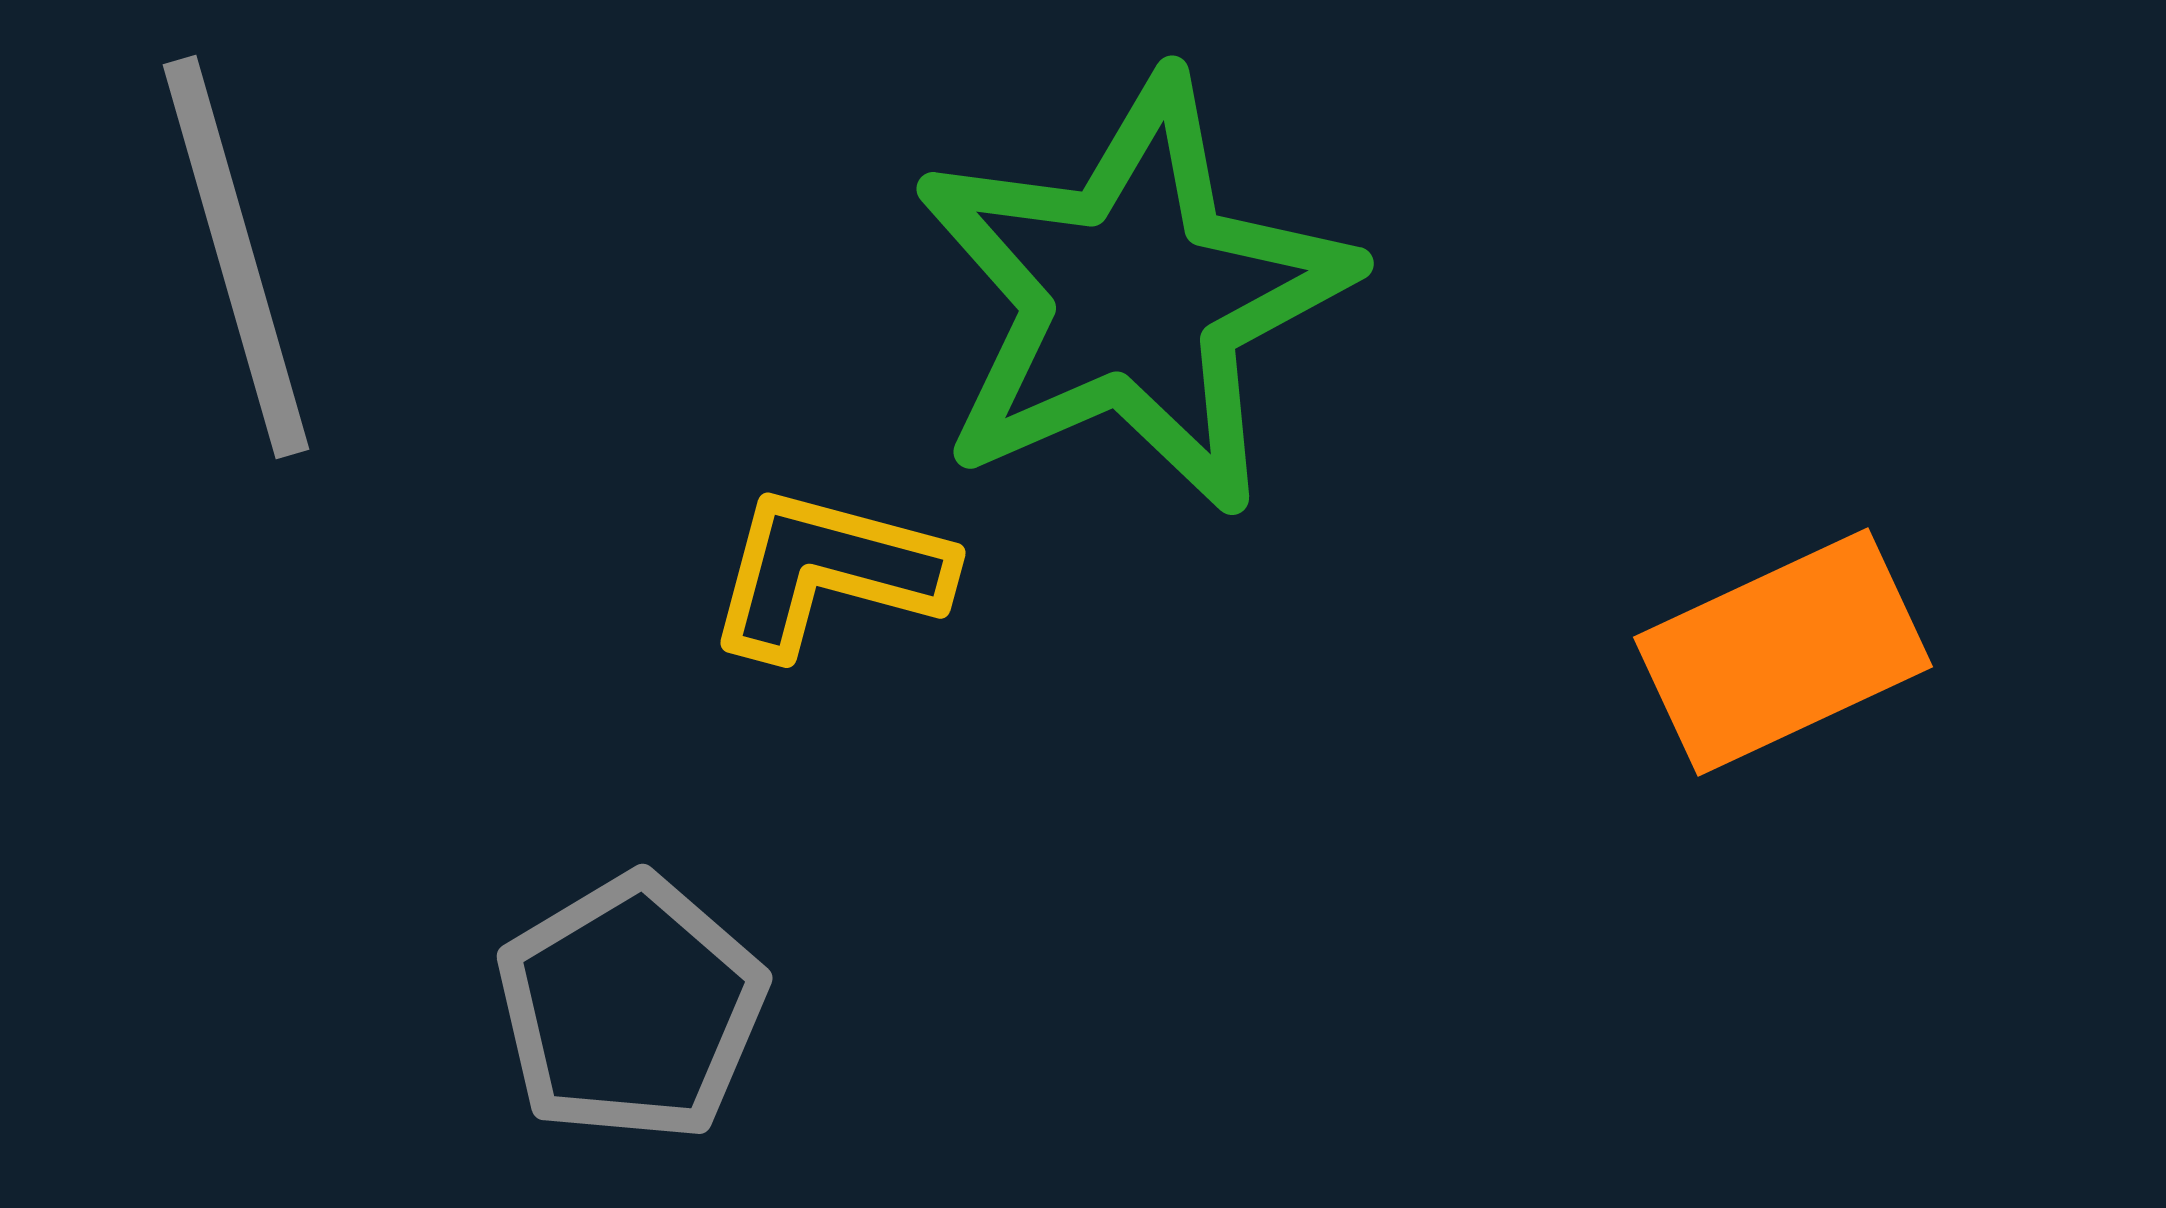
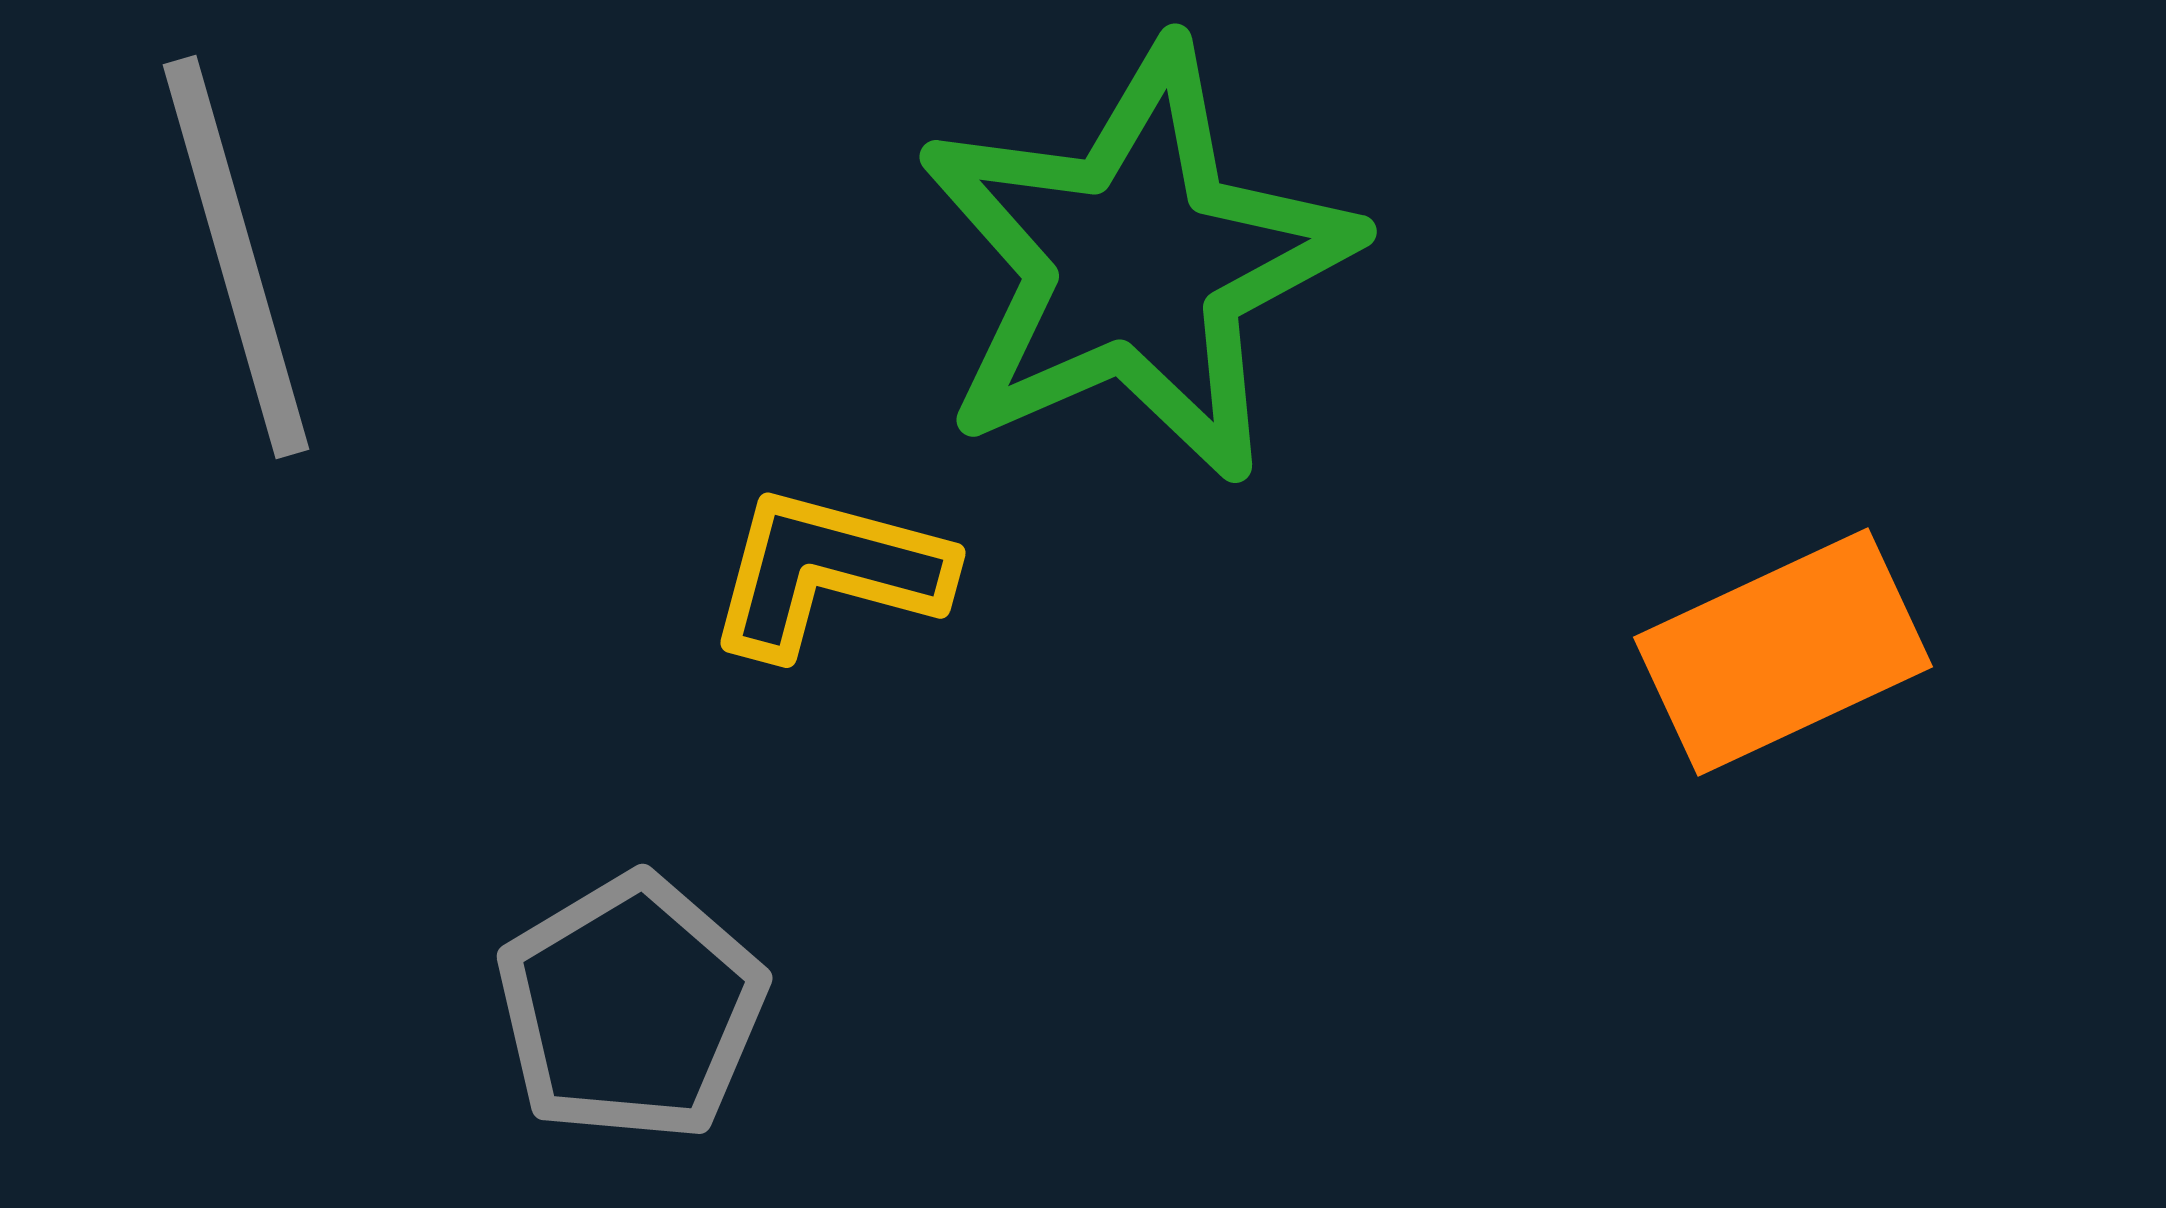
green star: moved 3 px right, 32 px up
